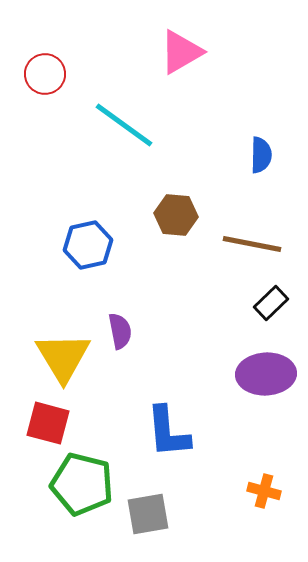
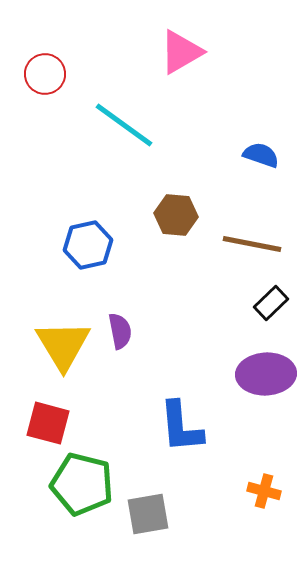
blue semicircle: rotated 72 degrees counterclockwise
yellow triangle: moved 12 px up
blue L-shape: moved 13 px right, 5 px up
